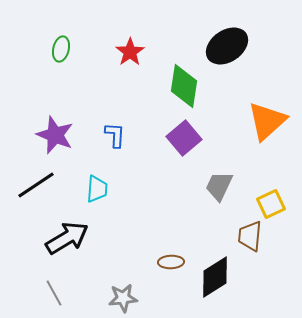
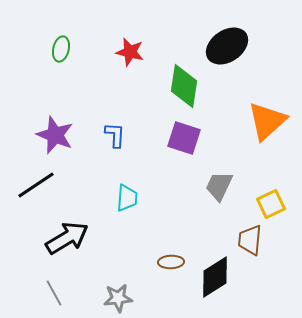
red star: rotated 24 degrees counterclockwise
purple square: rotated 32 degrees counterclockwise
cyan trapezoid: moved 30 px right, 9 px down
brown trapezoid: moved 4 px down
gray star: moved 5 px left
